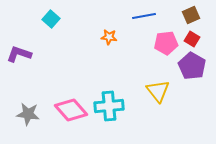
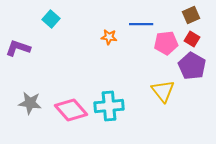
blue line: moved 3 px left, 8 px down; rotated 10 degrees clockwise
purple L-shape: moved 1 px left, 6 px up
yellow triangle: moved 5 px right
gray star: moved 2 px right, 11 px up
